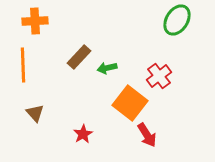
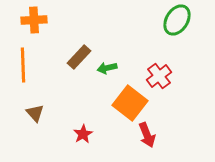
orange cross: moved 1 px left, 1 px up
red arrow: rotated 10 degrees clockwise
